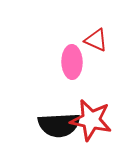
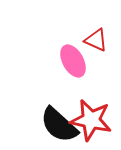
pink ellipse: moved 1 px right, 1 px up; rotated 28 degrees counterclockwise
black semicircle: rotated 45 degrees clockwise
